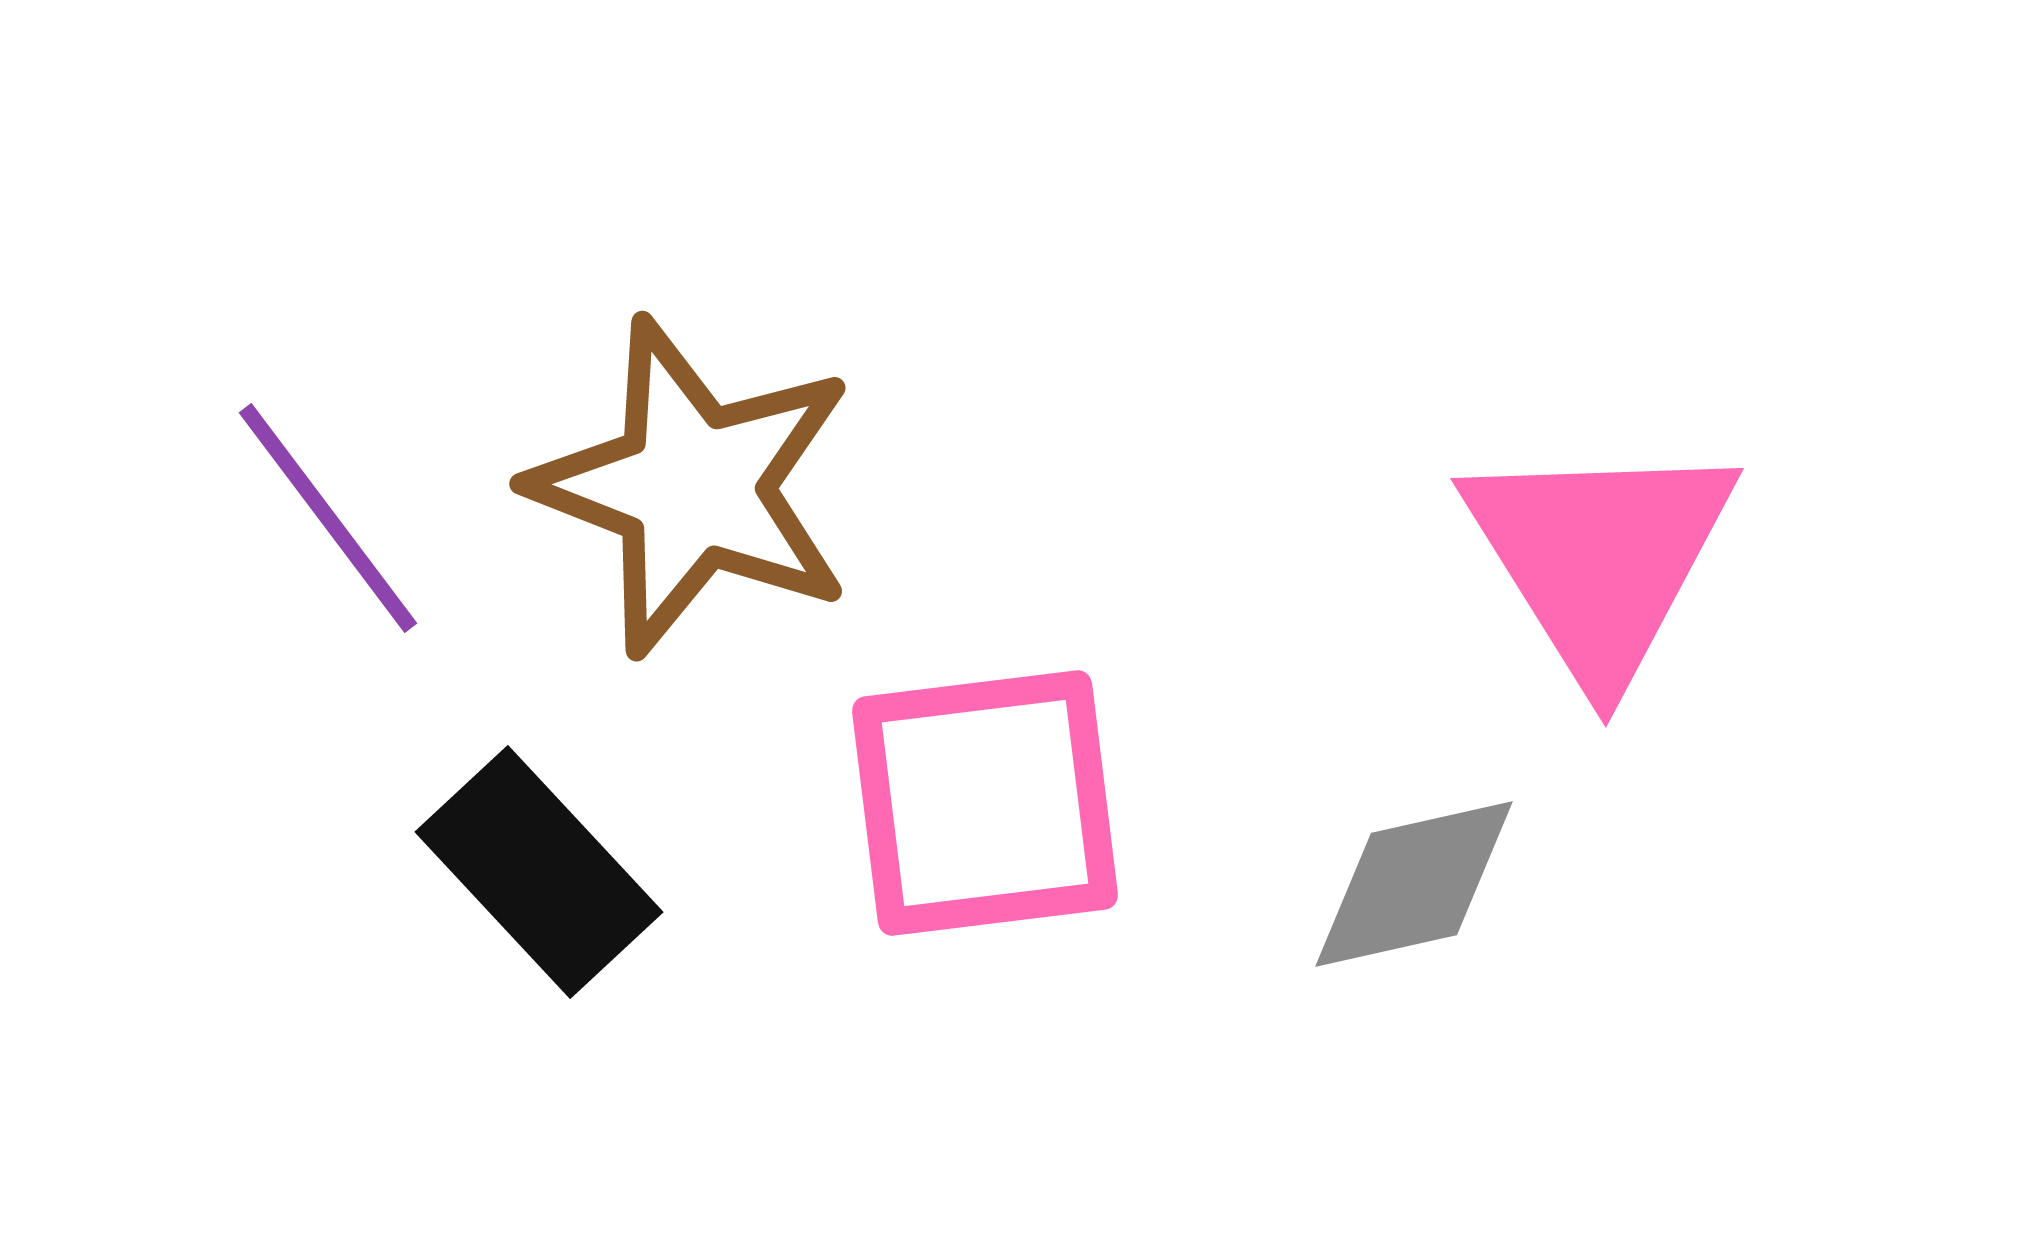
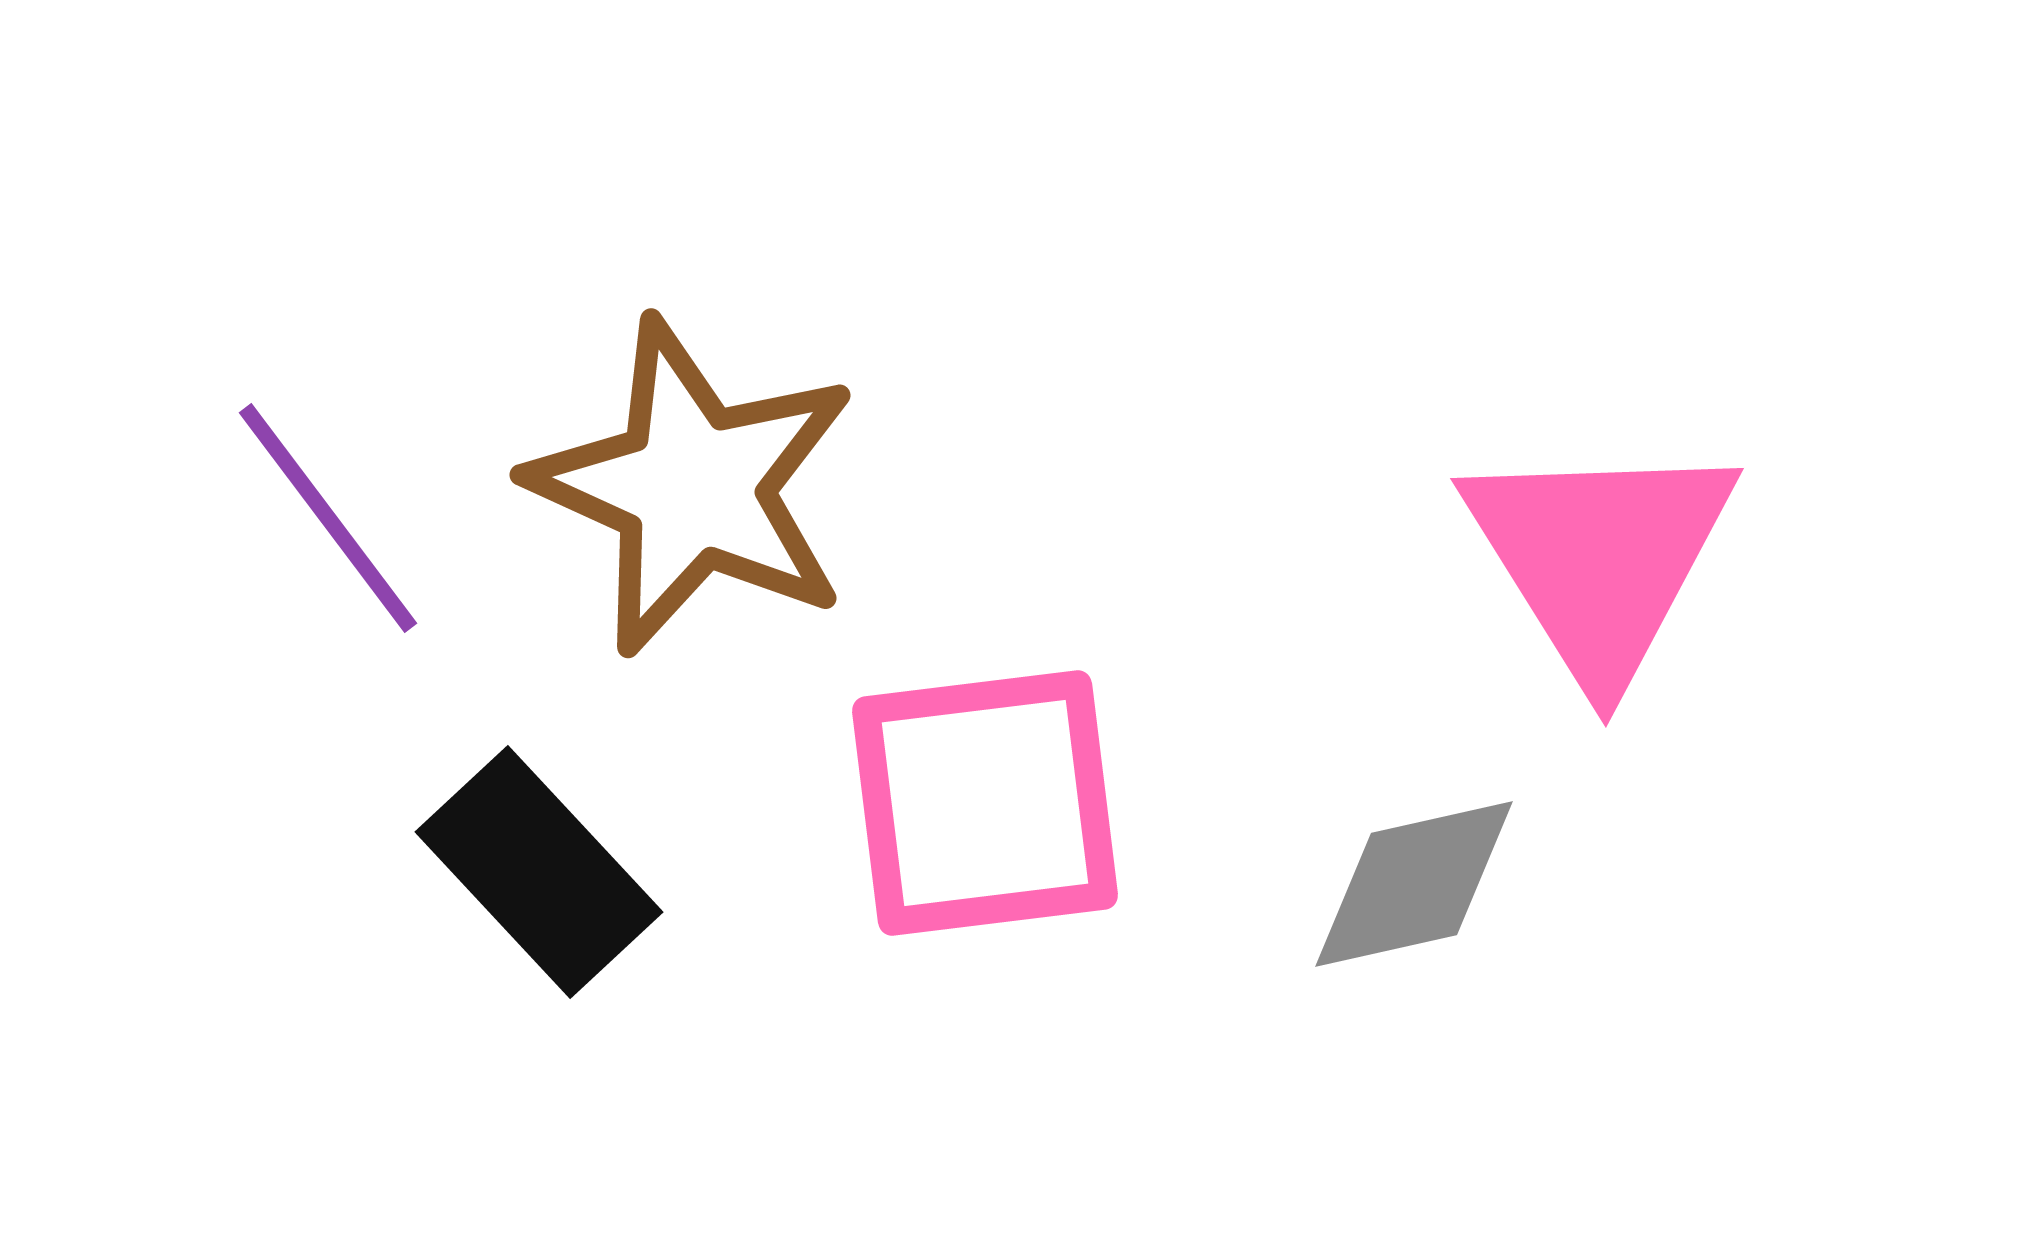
brown star: rotated 3 degrees clockwise
